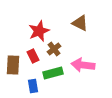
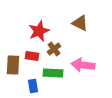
red rectangle: moved 1 px left; rotated 56 degrees counterclockwise
green rectangle: rotated 18 degrees clockwise
